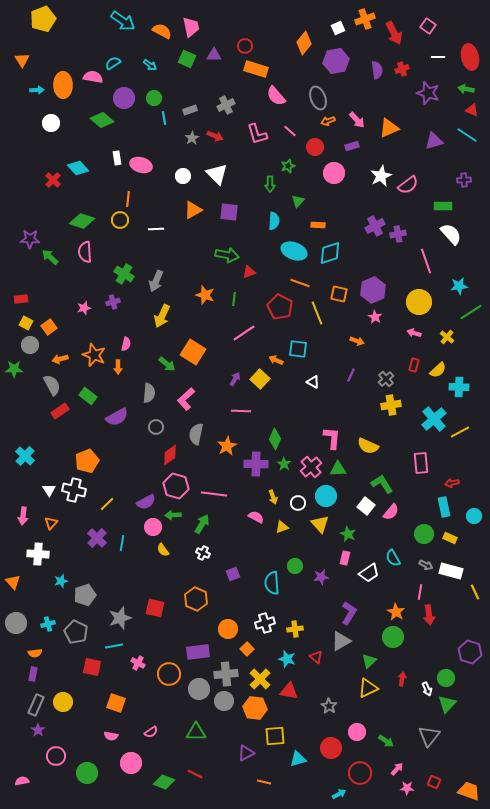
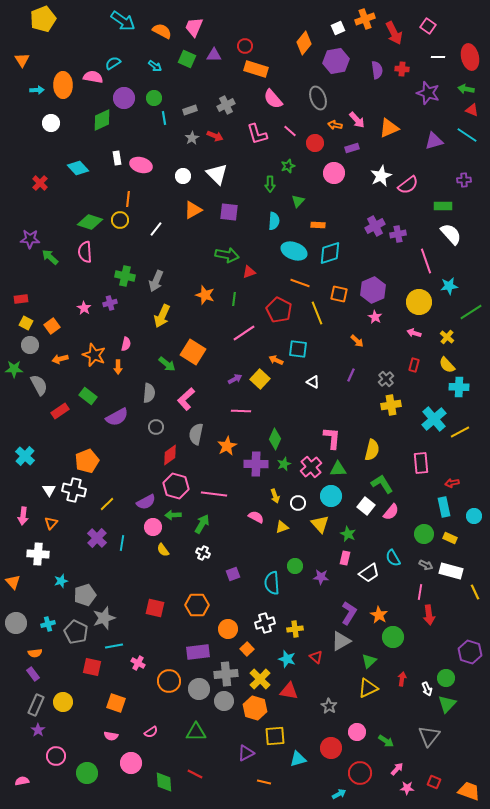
pink trapezoid at (191, 27): moved 3 px right; rotated 145 degrees counterclockwise
cyan arrow at (150, 65): moved 5 px right, 1 px down
red cross at (402, 69): rotated 24 degrees clockwise
pink semicircle at (276, 96): moved 3 px left, 3 px down
green diamond at (102, 120): rotated 65 degrees counterclockwise
orange arrow at (328, 121): moved 7 px right, 4 px down; rotated 32 degrees clockwise
purple rectangle at (352, 146): moved 2 px down
red circle at (315, 147): moved 4 px up
red cross at (53, 180): moved 13 px left, 3 px down
green diamond at (82, 221): moved 8 px right, 1 px down
white line at (156, 229): rotated 49 degrees counterclockwise
green cross at (124, 274): moved 1 px right, 2 px down; rotated 18 degrees counterclockwise
cyan star at (459, 286): moved 10 px left
purple cross at (113, 302): moved 3 px left, 1 px down
red pentagon at (280, 307): moved 1 px left, 3 px down
pink star at (84, 308): rotated 24 degrees counterclockwise
orange square at (49, 327): moved 3 px right, 1 px up
orange arrow at (357, 341): rotated 24 degrees clockwise
yellow semicircle at (438, 370): moved 9 px right, 5 px up; rotated 90 degrees clockwise
purple arrow at (235, 379): rotated 32 degrees clockwise
gray semicircle at (52, 385): moved 13 px left
yellow semicircle at (368, 446): moved 4 px right, 4 px down; rotated 100 degrees counterclockwise
green star at (284, 464): rotated 16 degrees clockwise
cyan circle at (326, 496): moved 5 px right
yellow arrow at (273, 497): moved 2 px right, 1 px up
purple star at (321, 577): rotated 14 degrees clockwise
orange hexagon at (196, 599): moved 1 px right, 6 px down; rotated 25 degrees counterclockwise
orange star at (396, 612): moved 17 px left, 3 px down
gray star at (120, 618): moved 16 px left
purple rectangle at (33, 674): rotated 48 degrees counterclockwise
orange circle at (169, 674): moved 7 px down
orange hexagon at (255, 708): rotated 10 degrees clockwise
green diamond at (164, 782): rotated 65 degrees clockwise
